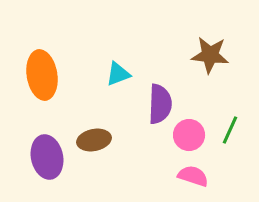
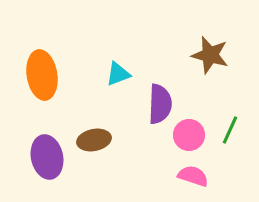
brown star: rotated 9 degrees clockwise
